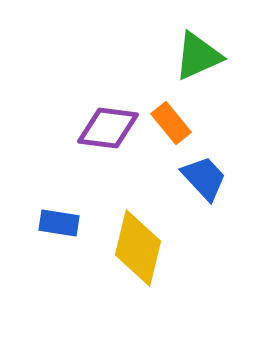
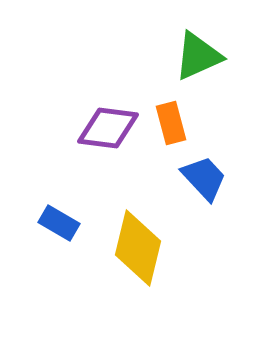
orange rectangle: rotated 24 degrees clockwise
blue rectangle: rotated 21 degrees clockwise
